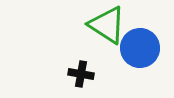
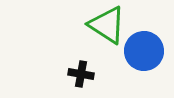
blue circle: moved 4 px right, 3 px down
